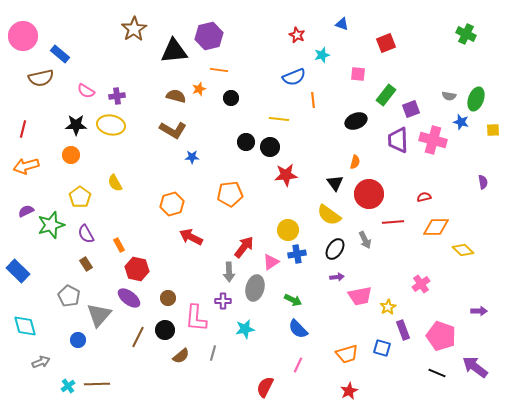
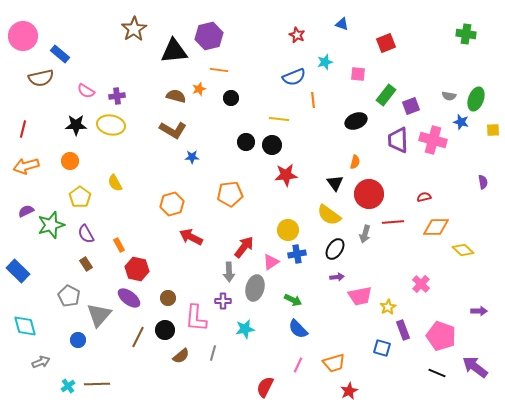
green cross at (466, 34): rotated 18 degrees counterclockwise
cyan star at (322, 55): moved 3 px right, 7 px down
purple square at (411, 109): moved 3 px up
black circle at (270, 147): moved 2 px right, 2 px up
orange circle at (71, 155): moved 1 px left, 6 px down
gray arrow at (365, 240): moved 6 px up; rotated 42 degrees clockwise
pink cross at (421, 284): rotated 12 degrees counterclockwise
orange trapezoid at (347, 354): moved 13 px left, 9 px down
